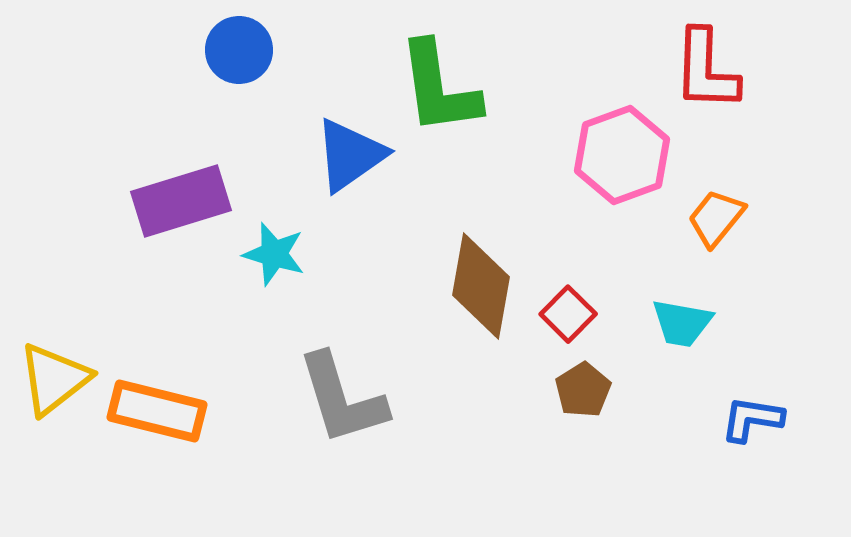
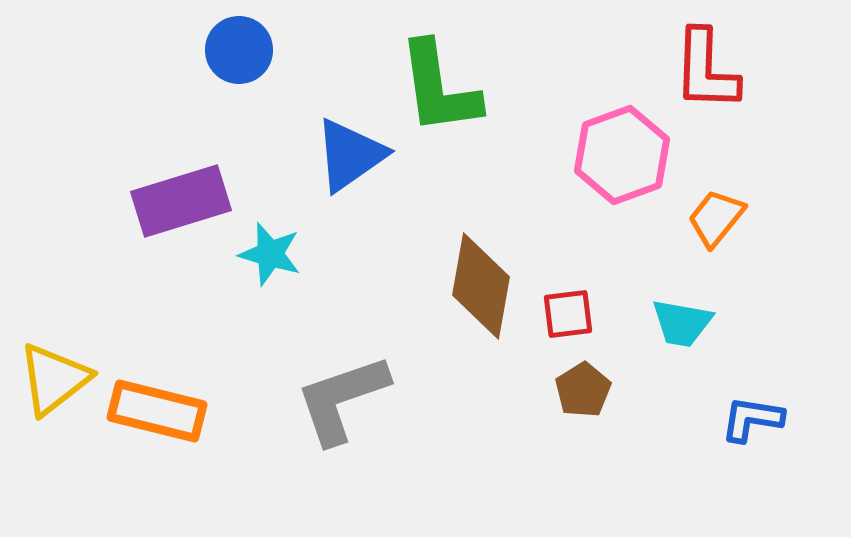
cyan star: moved 4 px left
red square: rotated 38 degrees clockwise
gray L-shape: rotated 88 degrees clockwise
